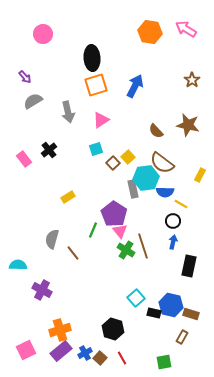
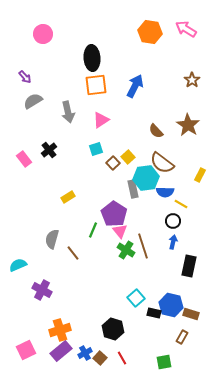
orange square at (96, 85): rotated 10 degrees clockwise
brown star at (188, 125): rotated 20 degrees clockwise
cyan semicircle at (18, 265): rotated 24 degrees counterclockwise
